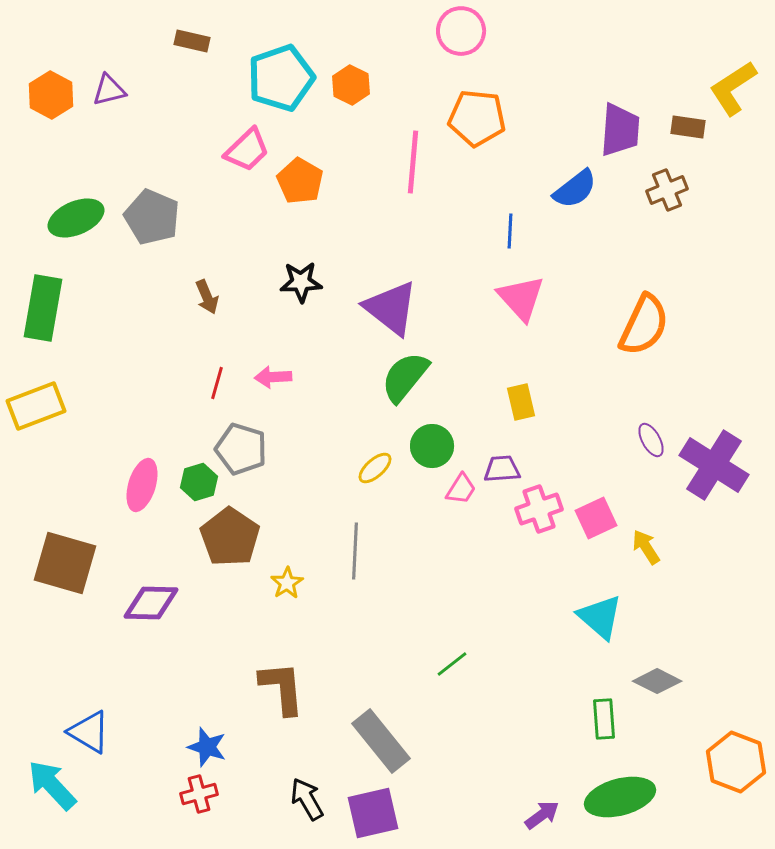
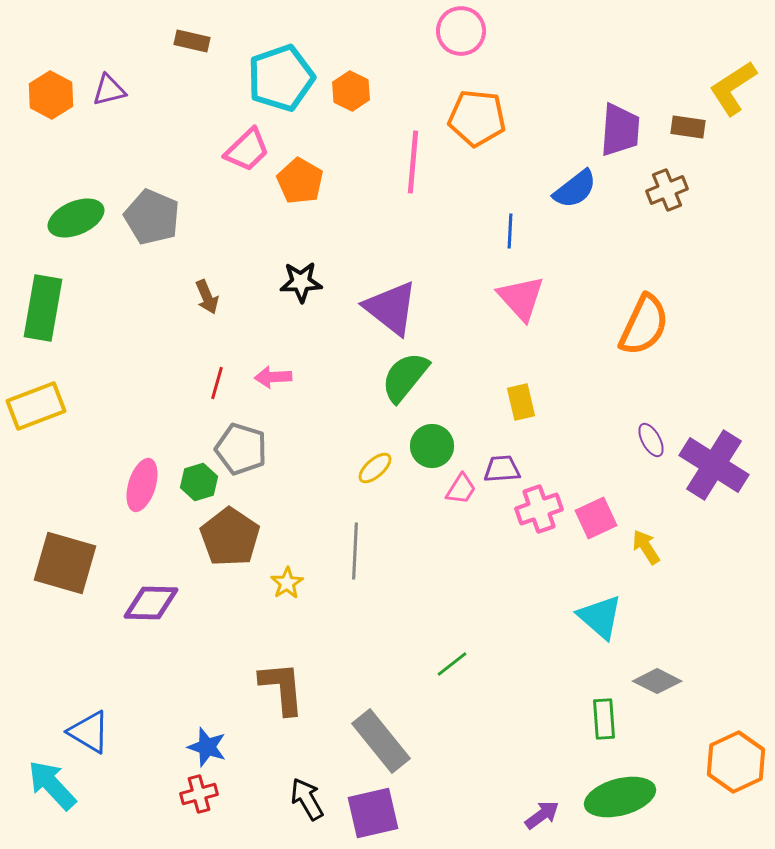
orange hexagon at (351, 85): moved 6 px down
orange hexagon at (736, 762): rotated 14 degrees clockwise
